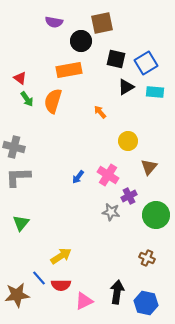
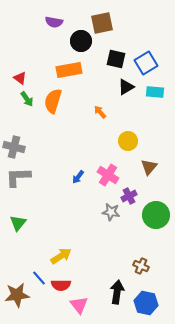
green triangle: moved 3 px left
brown cross: moved 6 px left, 8 px down
pink triangle: moved 5 px left, 4 px down; rotated 42 degrees counterclockwise
